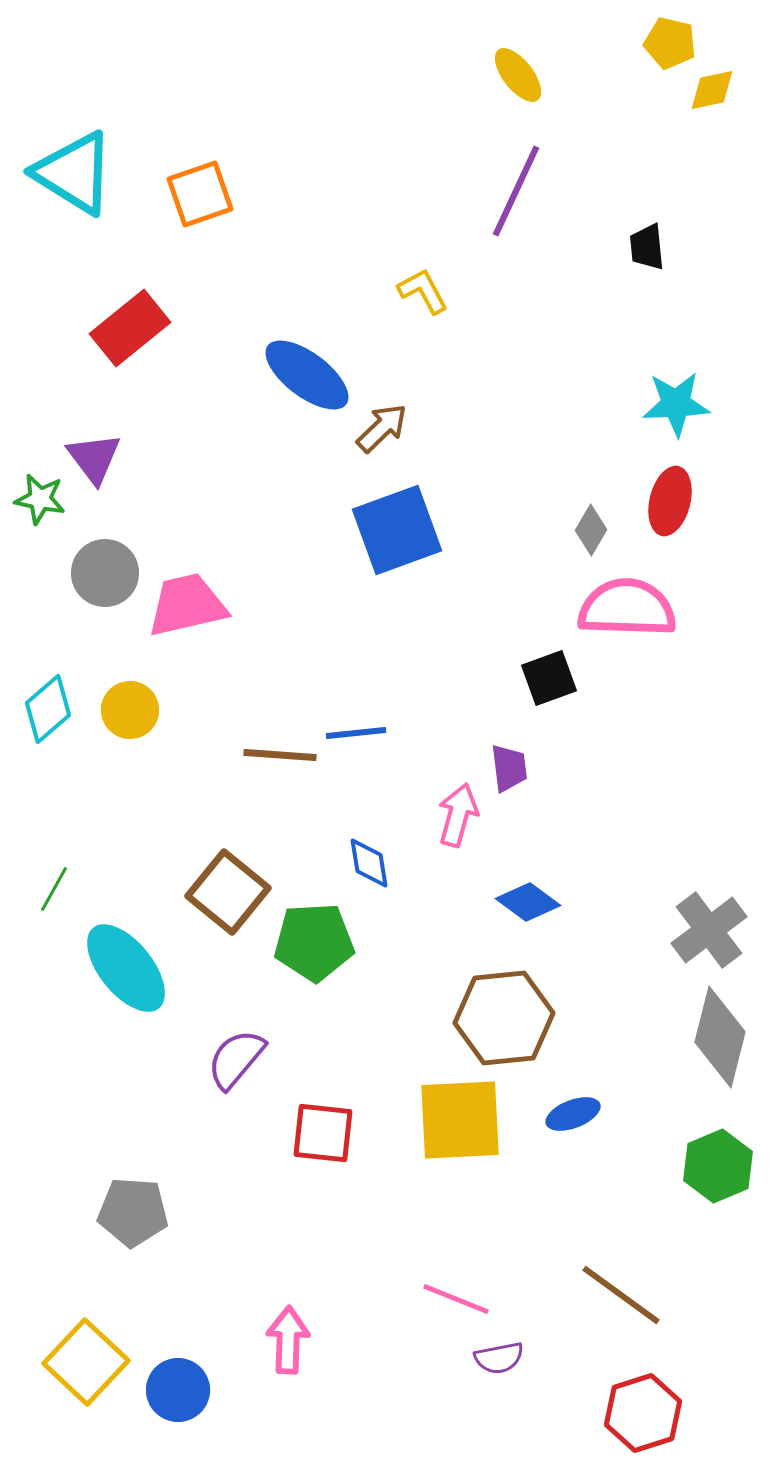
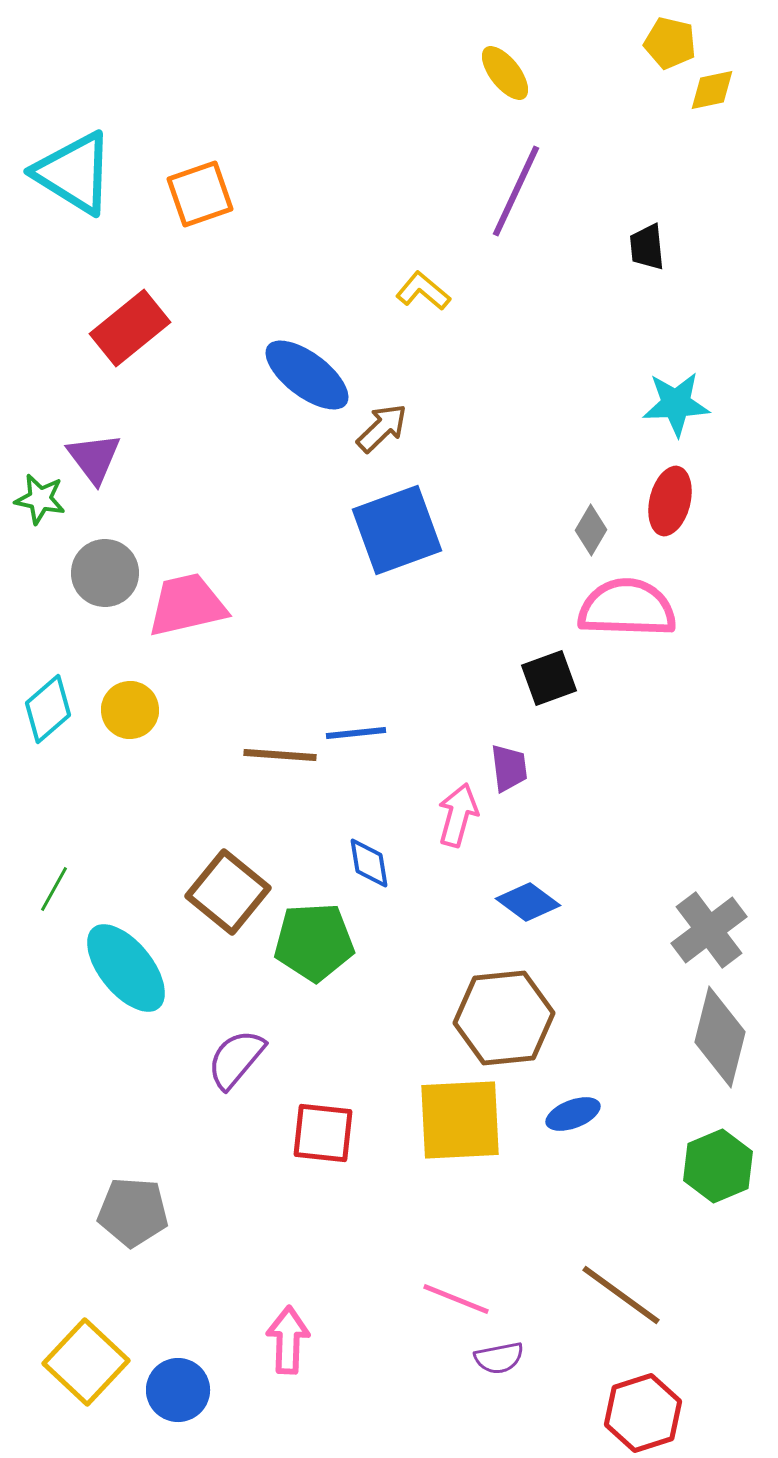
yellow ellipse at (518, 75): moved 13 px left, 2 px up
yellow L-shape at (423, 291): rotated 22 degrees counterclockwise
